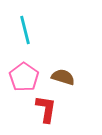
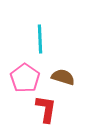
cyan line: moved 15 px right, 9 px down; rotated 12 degrees clockwise
pink pentagon: moved 1 px right, 1 px down
